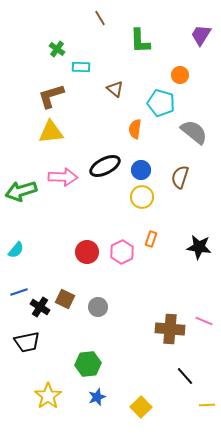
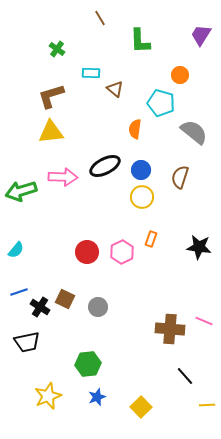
cyan rectangle: moved 10 px right, 6 px down
yellow star: rotated 12 degrees clockwise
